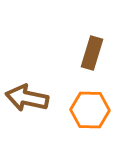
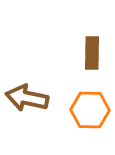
brown rectangle: rotated 16 degrees counterclockwise
